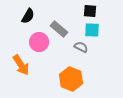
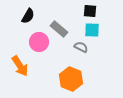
orange arrow: moved 1 px left, 1 px down
